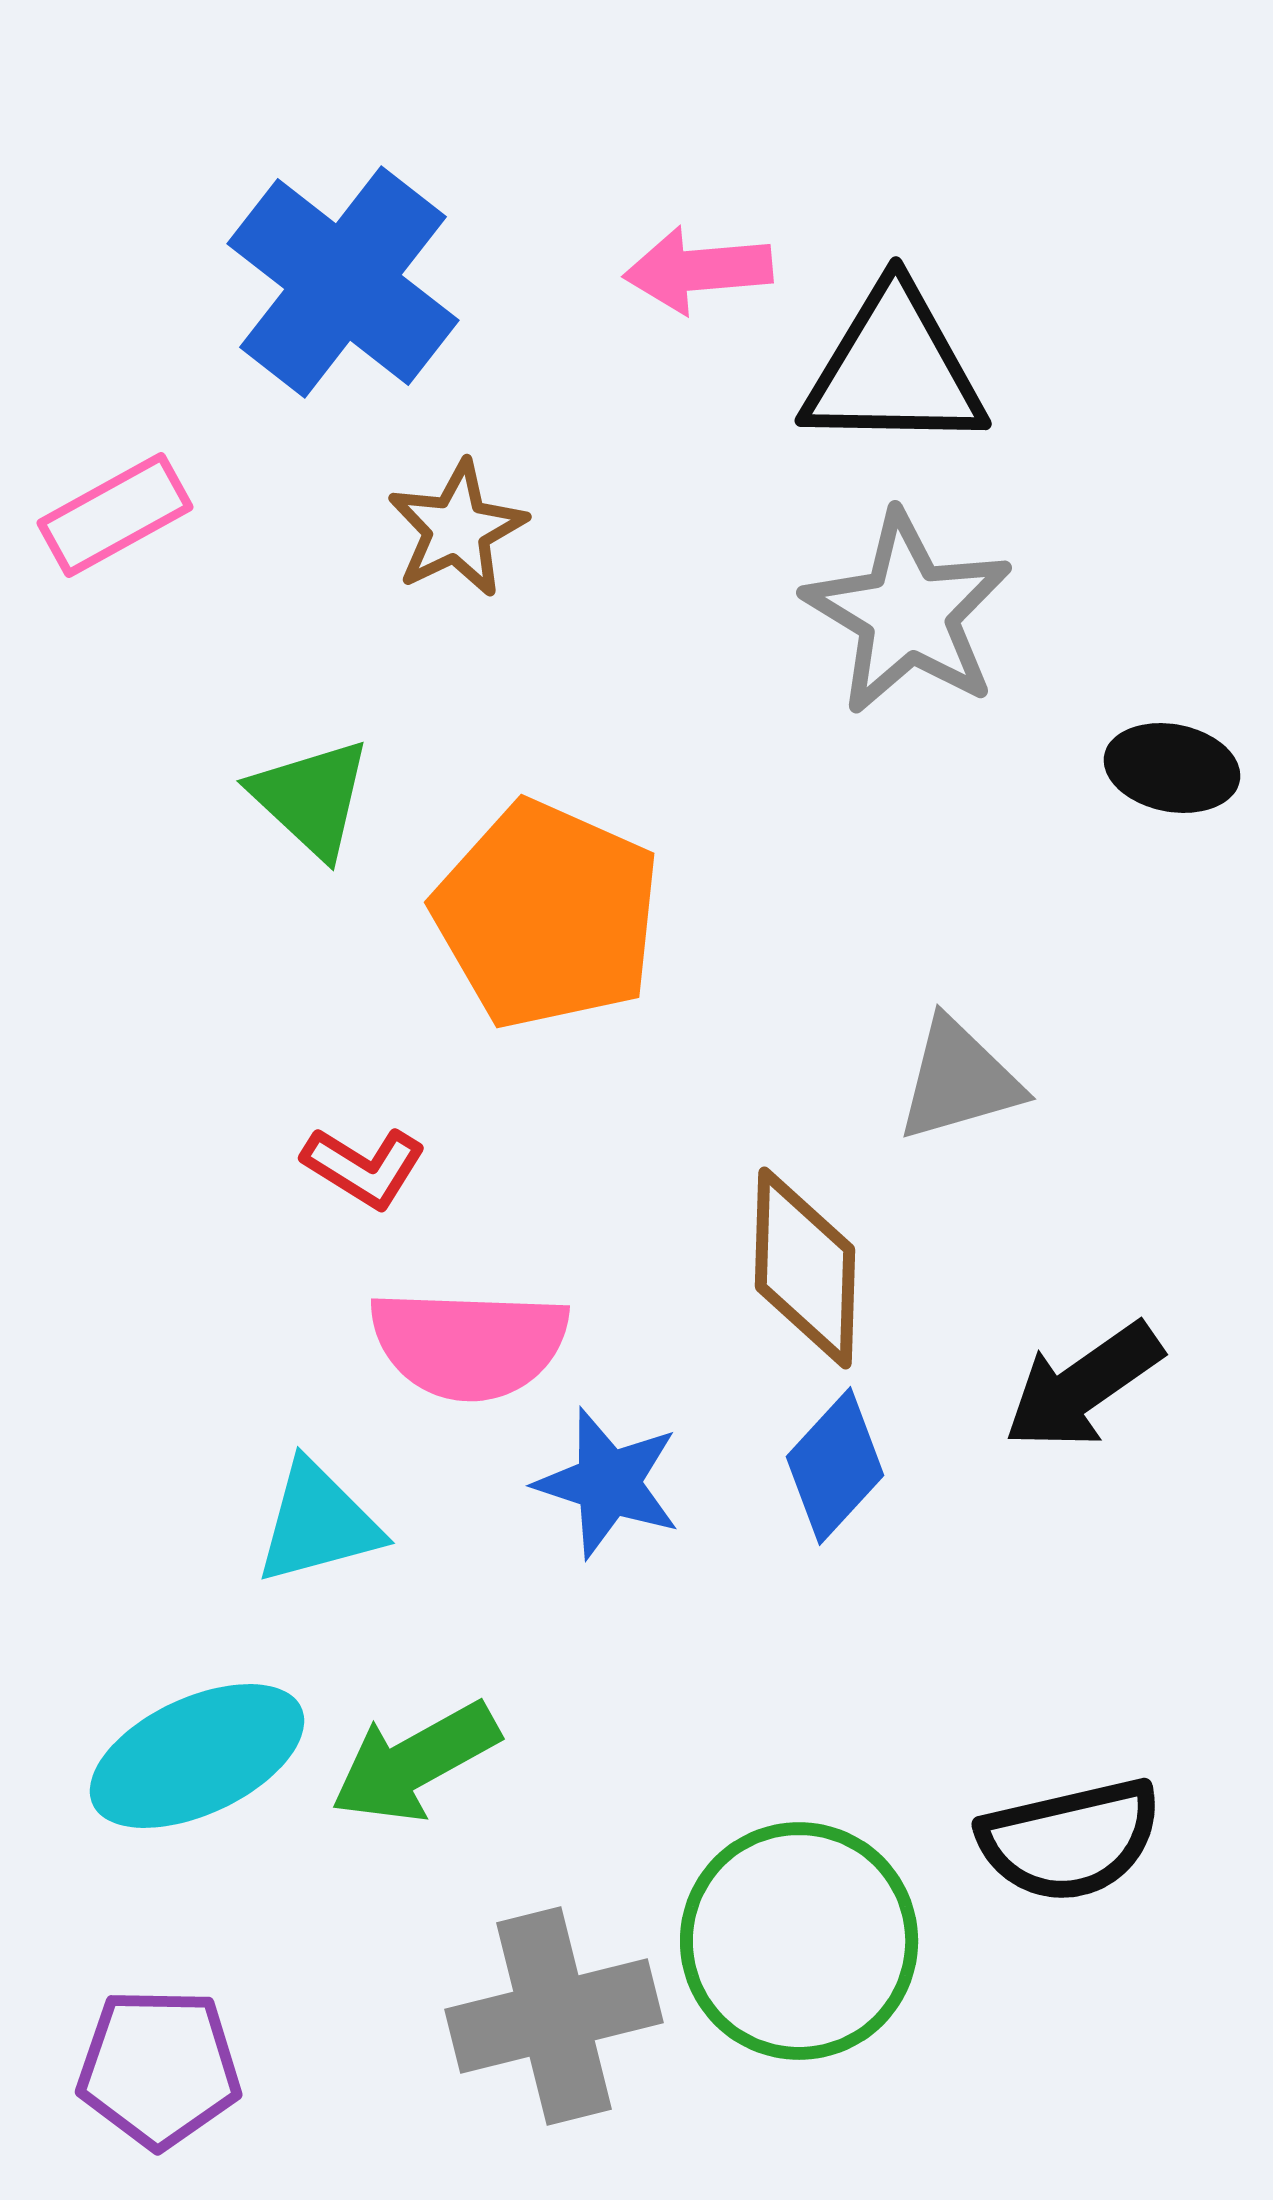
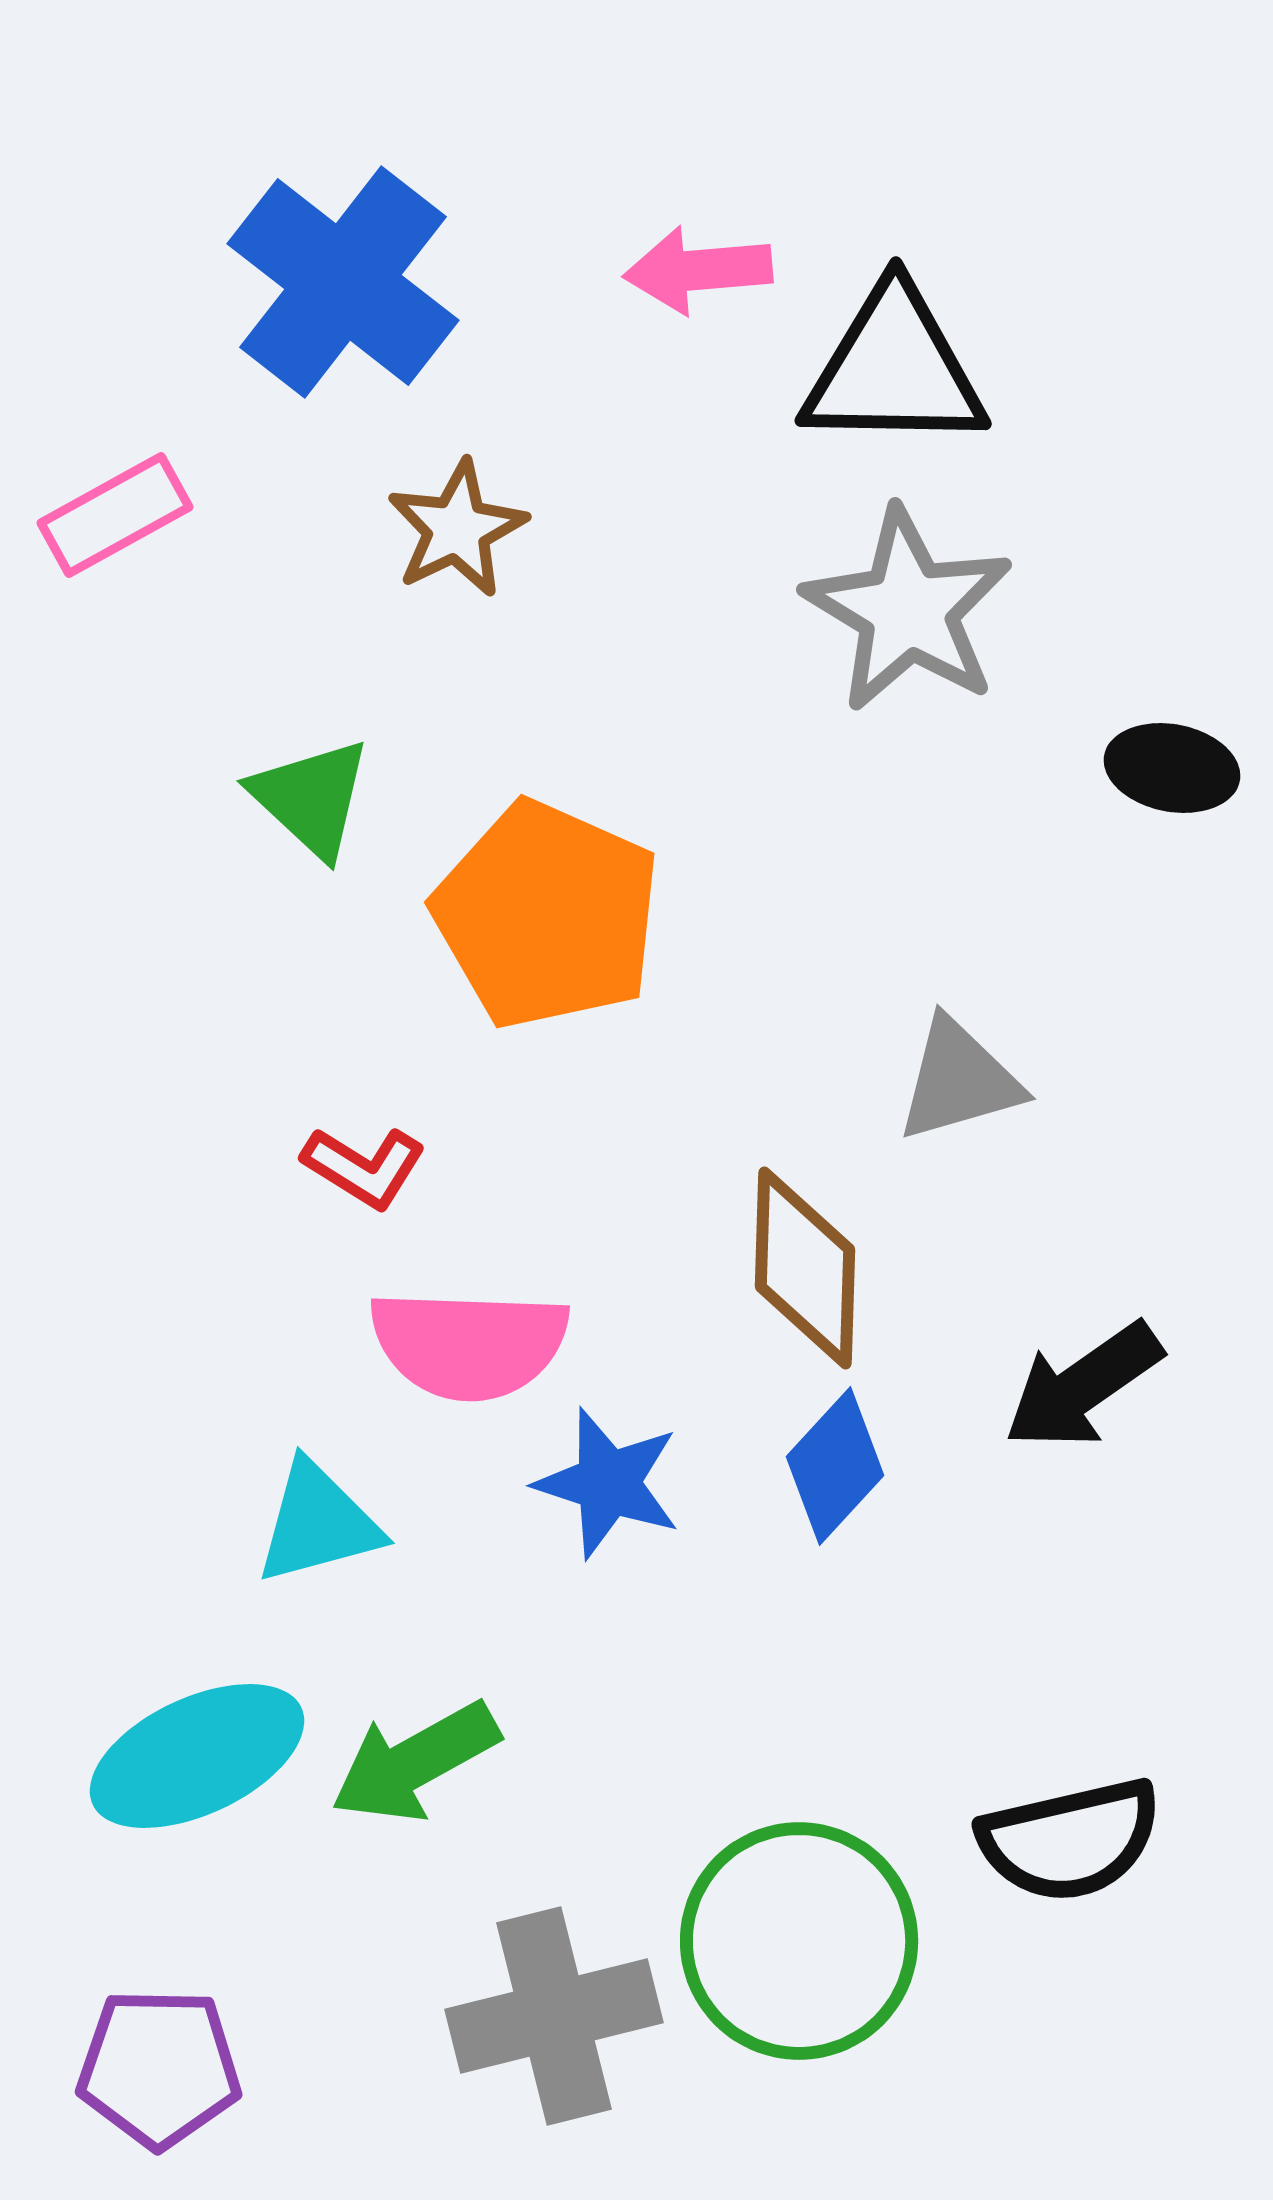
gray star: moved 3 px up
